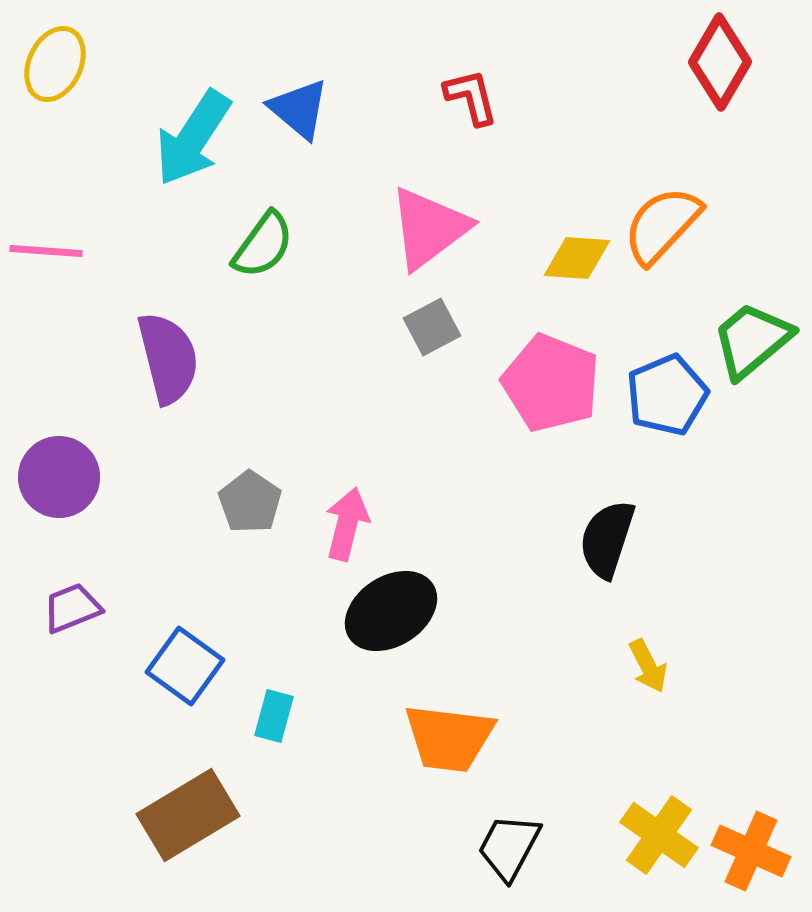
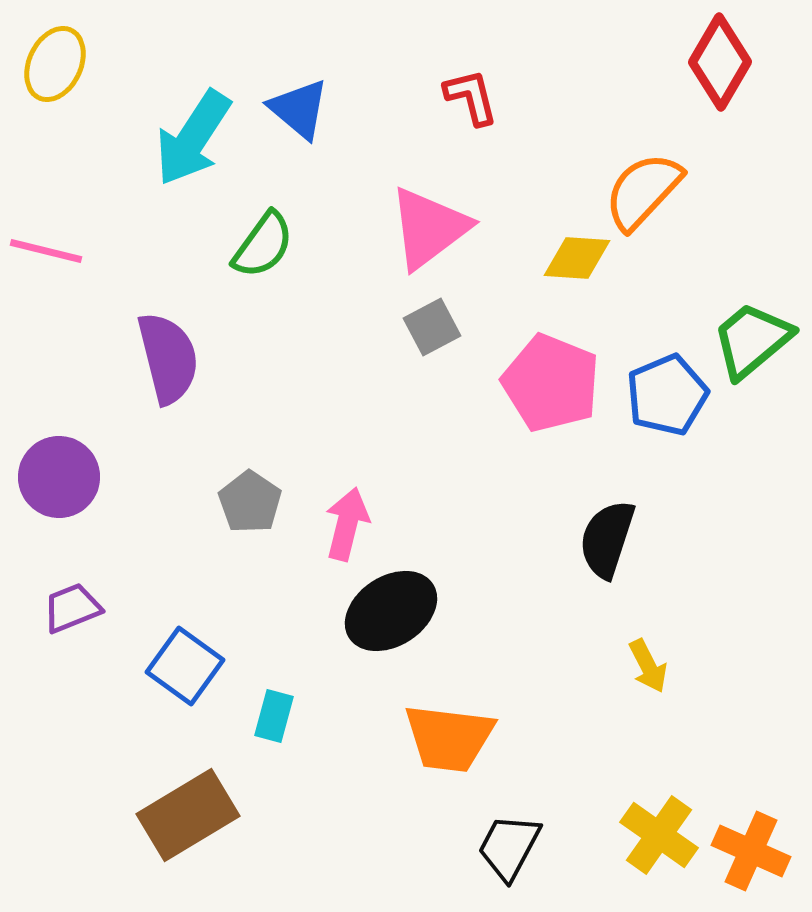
orange semicircle: moved 19 px left, 34 px up
pink line: rotated 10 degrees clockwise
